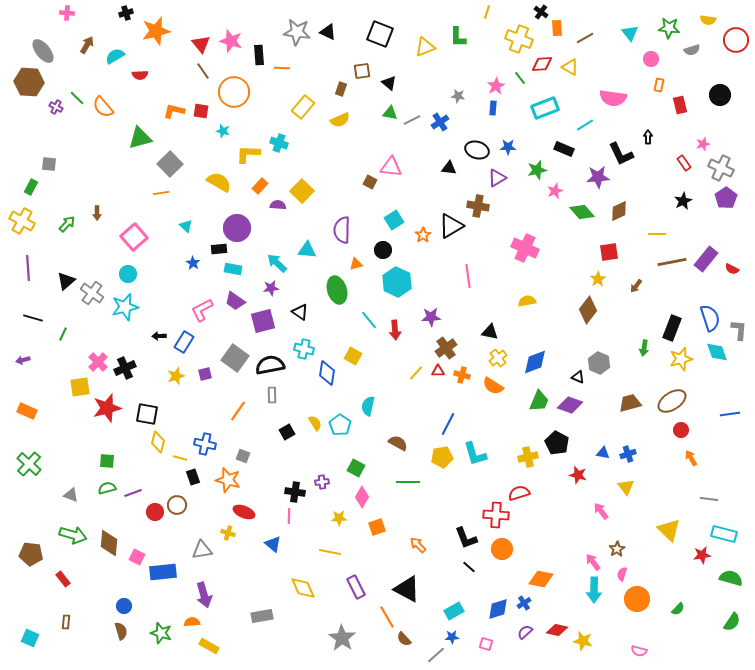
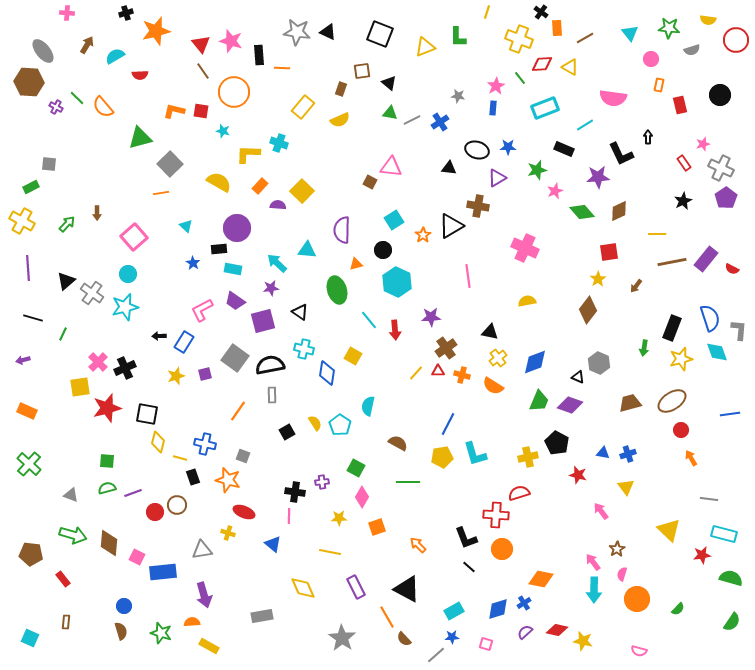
green rectangle at (31, 187): rotated 35 degrees clockwise
